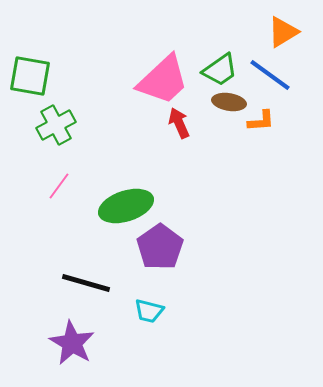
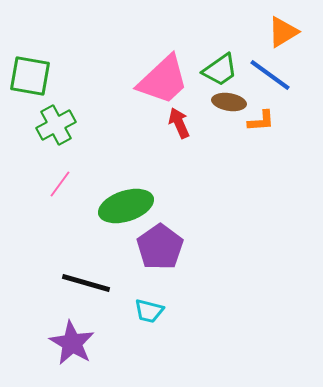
pink line: moved 1 px right, 2 px up
